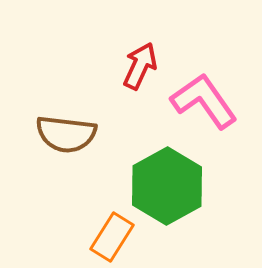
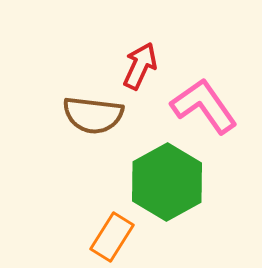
pink L-shape: moved 5 px down
brown semicircle: moved 27 px right, 19 px up
green hexagon: moved 4 px up
